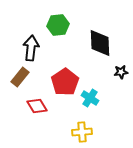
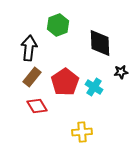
green hexagon: rotated 15 degrees counterclockwise
black arrow: moved 2 px left
brown rectangle: moved 12 px right
cyan cross: moved 4 px right, 11 px up
